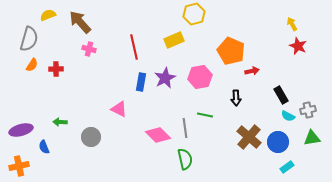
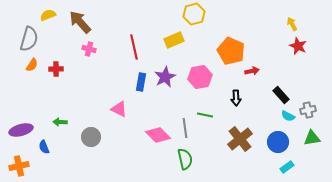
purple star: moved 1 px up
black rectangle: rotated 12 degrees counterclockwise
brown cross: moved 9 px left, 2 px down; rotated 10 degrees clockwise
